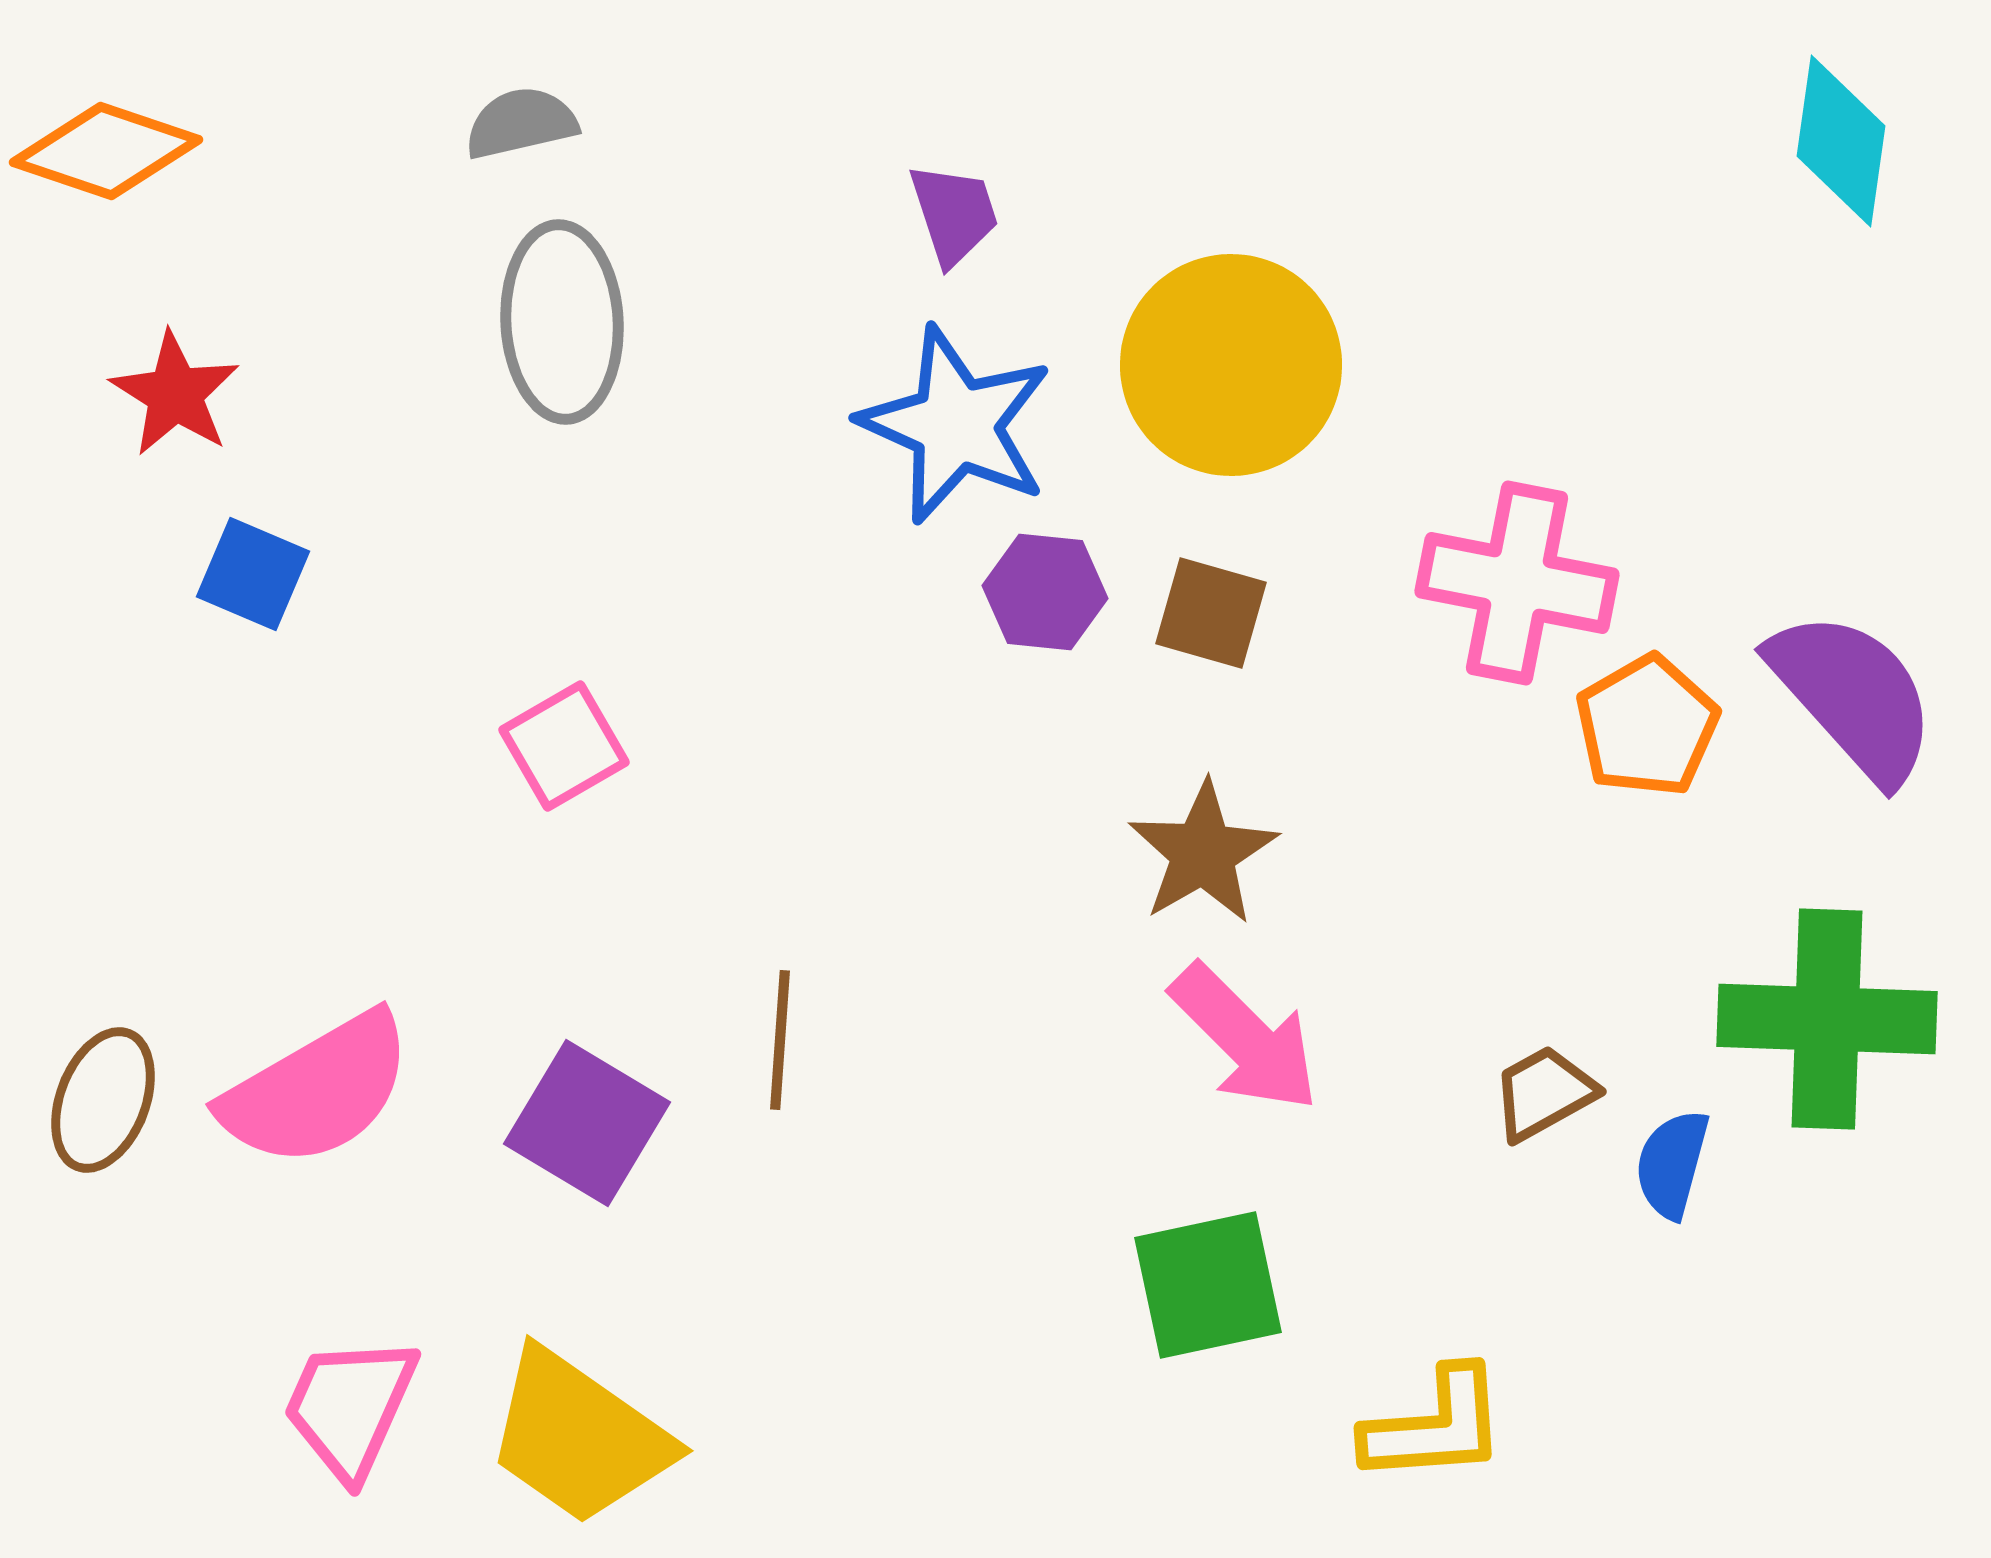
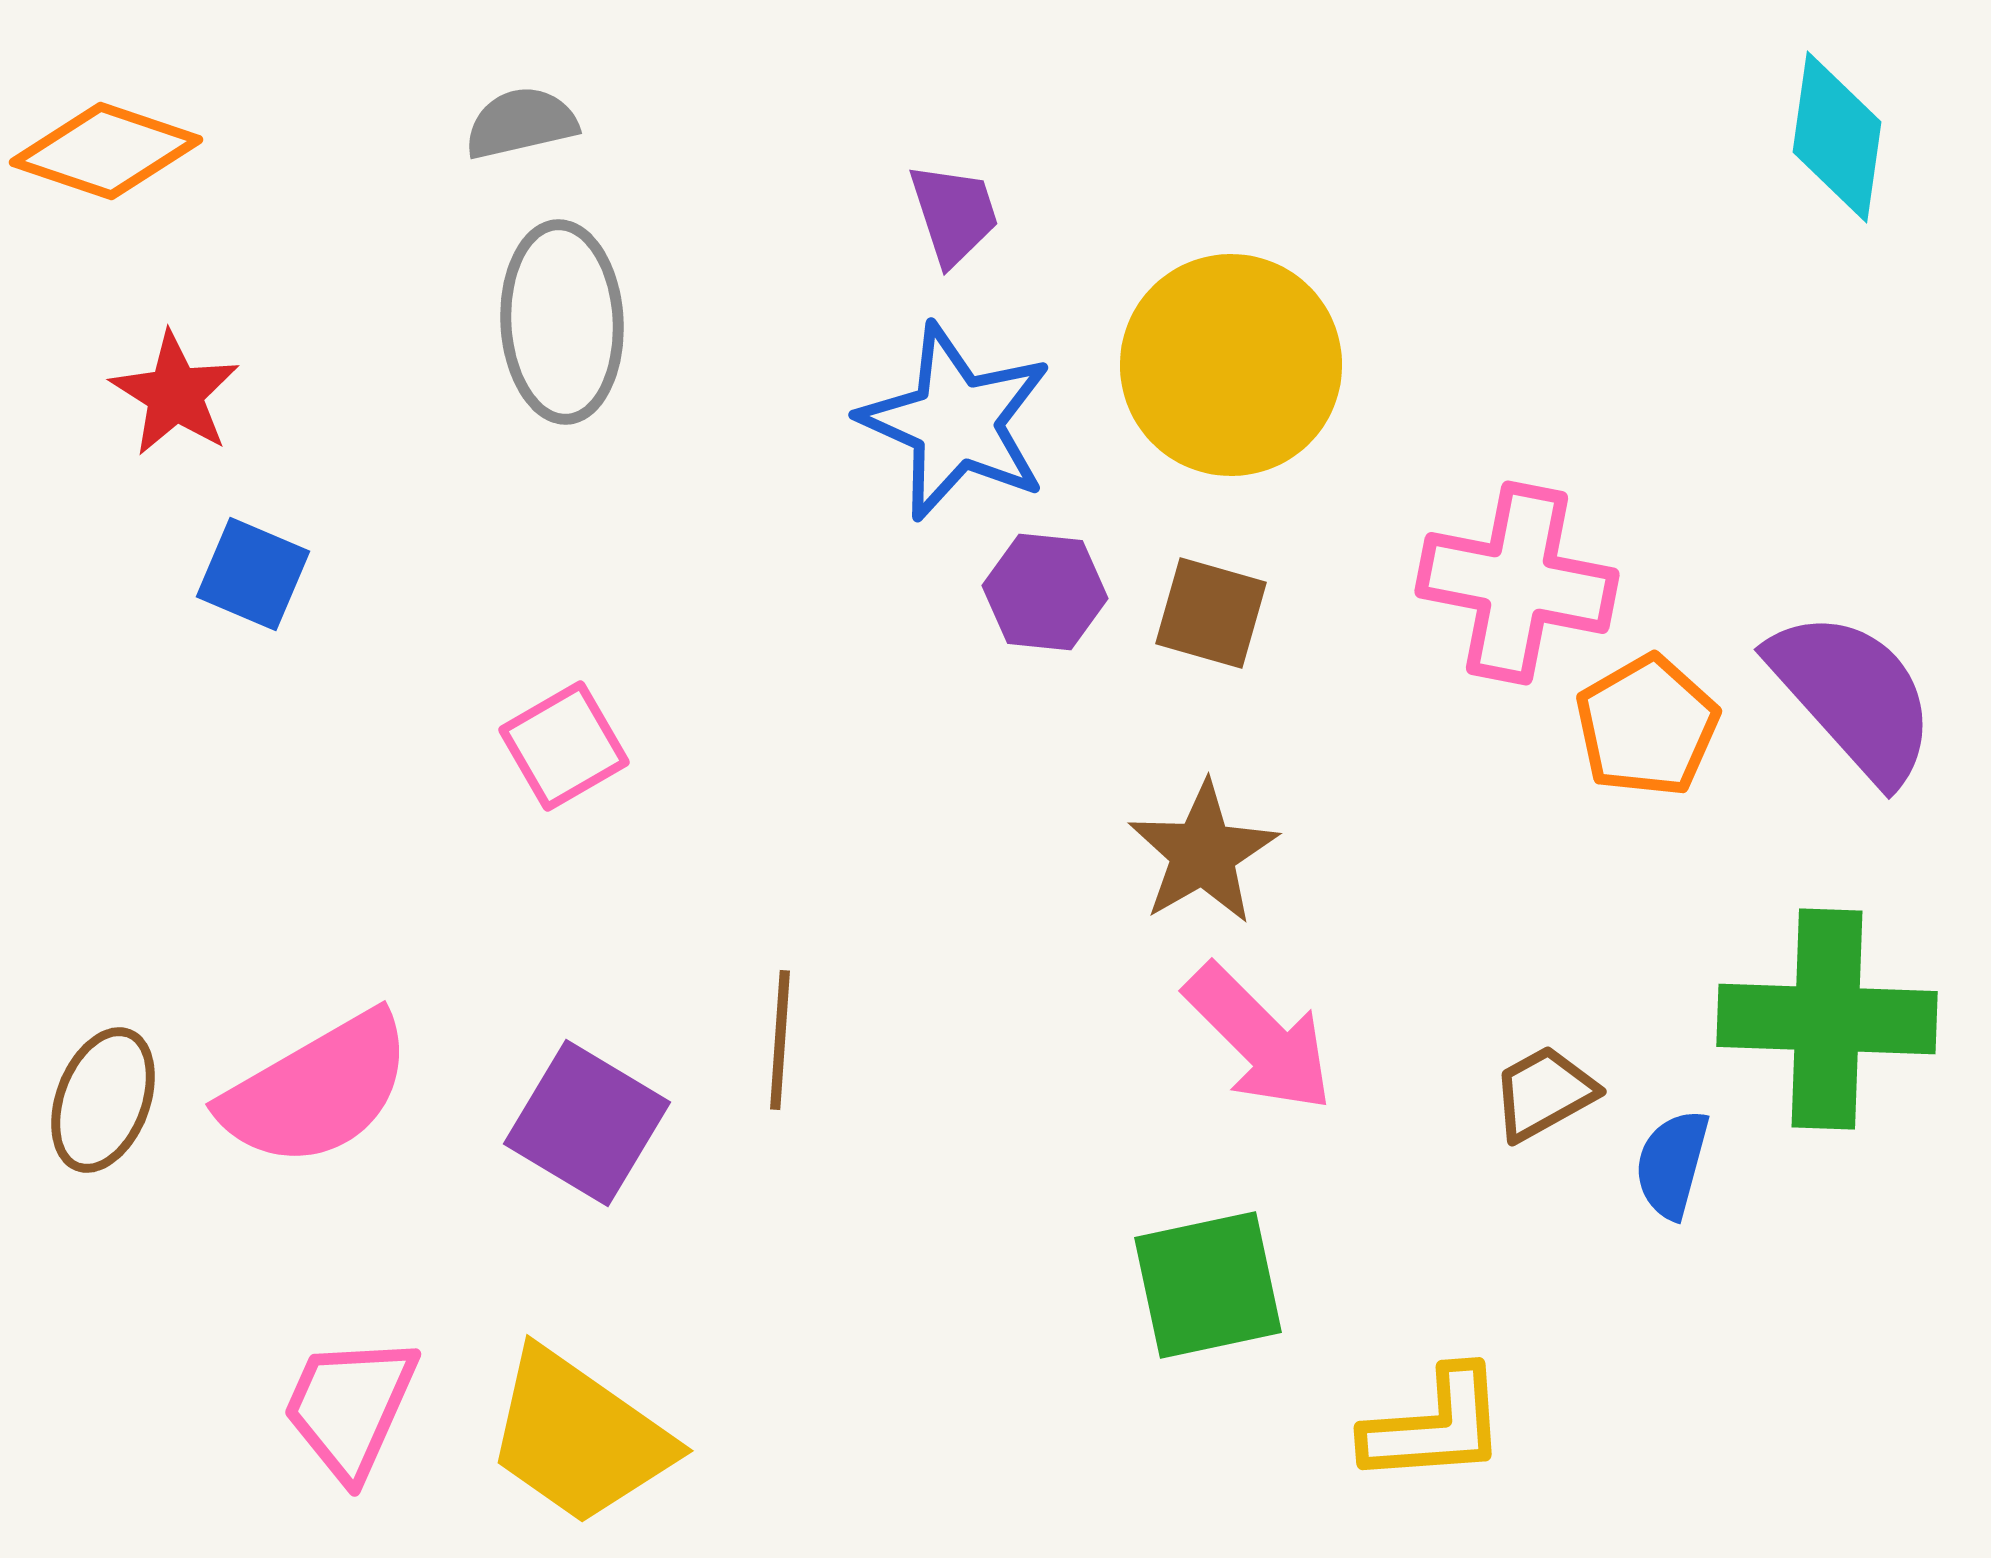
cyan diamond: moved 4 px left, 4 px up
blue star: moved 3 px up
pink arrow: moved 14 px right
